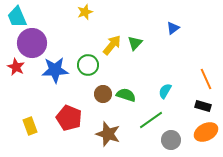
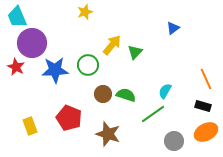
green triangle: moved 9 px down
green line: moved 2 px right, 6 px up
gray circle: moved 3 px right, 1 px down
